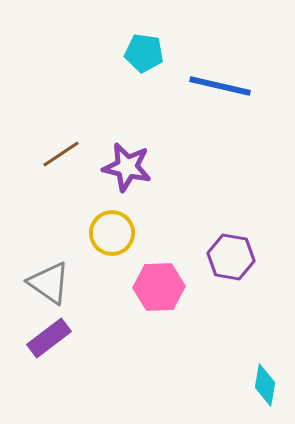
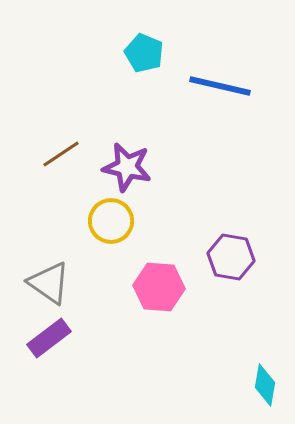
cyan pentagon: rotated 15 degrees clockwise
yellow circle: moved 1 px left, 12 px up
pink hexagon: rotated 6 degrees clockwise
